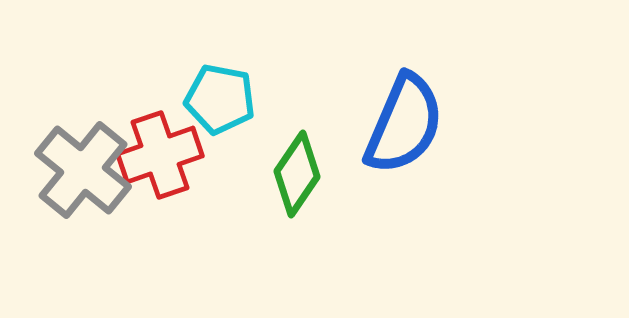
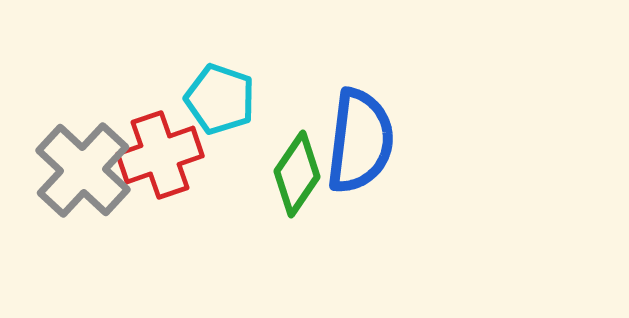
cyan pentagon: rotated 8 degrees clockwise
blue semicircle: moved 44 px left, 17 px down; rotated 16 degrees counterclockwise
gray cross: rotated 4 degrees clockwise
